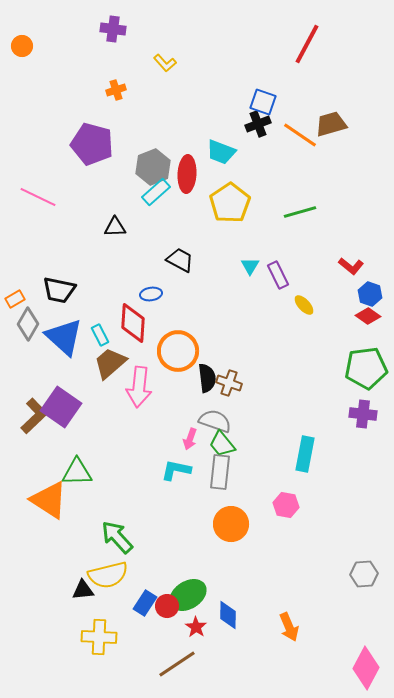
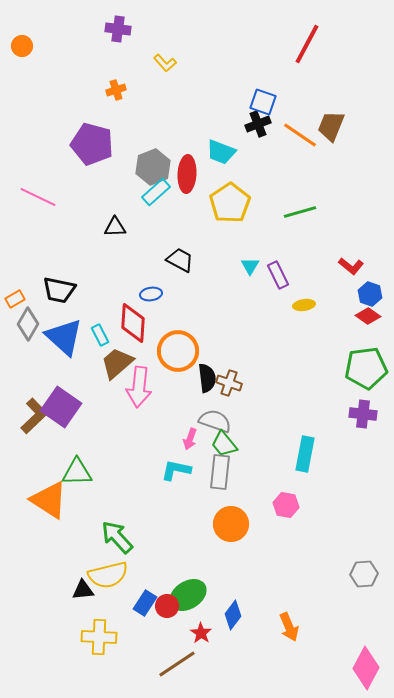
purple cross at (113, 29): moved 5 px right
brown trapezoid at (331, 124): moved 2 px down; rotated 52 degrees counterclockwise
yellow ellipse at (304, 305): rotated 55 degrees counterclockwise
brown trapezoid at (110, 363): moved 7 px right
green trapezoid at (222, 444): moved 2 px right
blue diamond at (228, 615): moved 5 px right; rotated 36 degrees clockwise
red star at (196, 627): moved 5 px right, 6 px down
